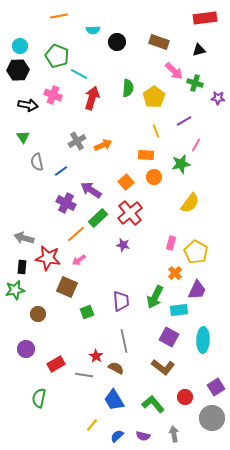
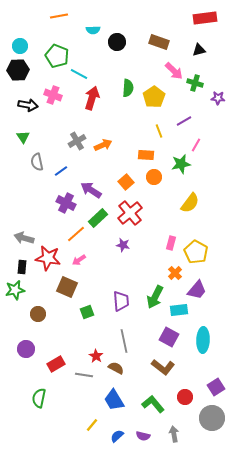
yellow line at (156, 131): moved 3 px right
purple trapezoid at (197, 290): rotated 15 degrees clockwise
